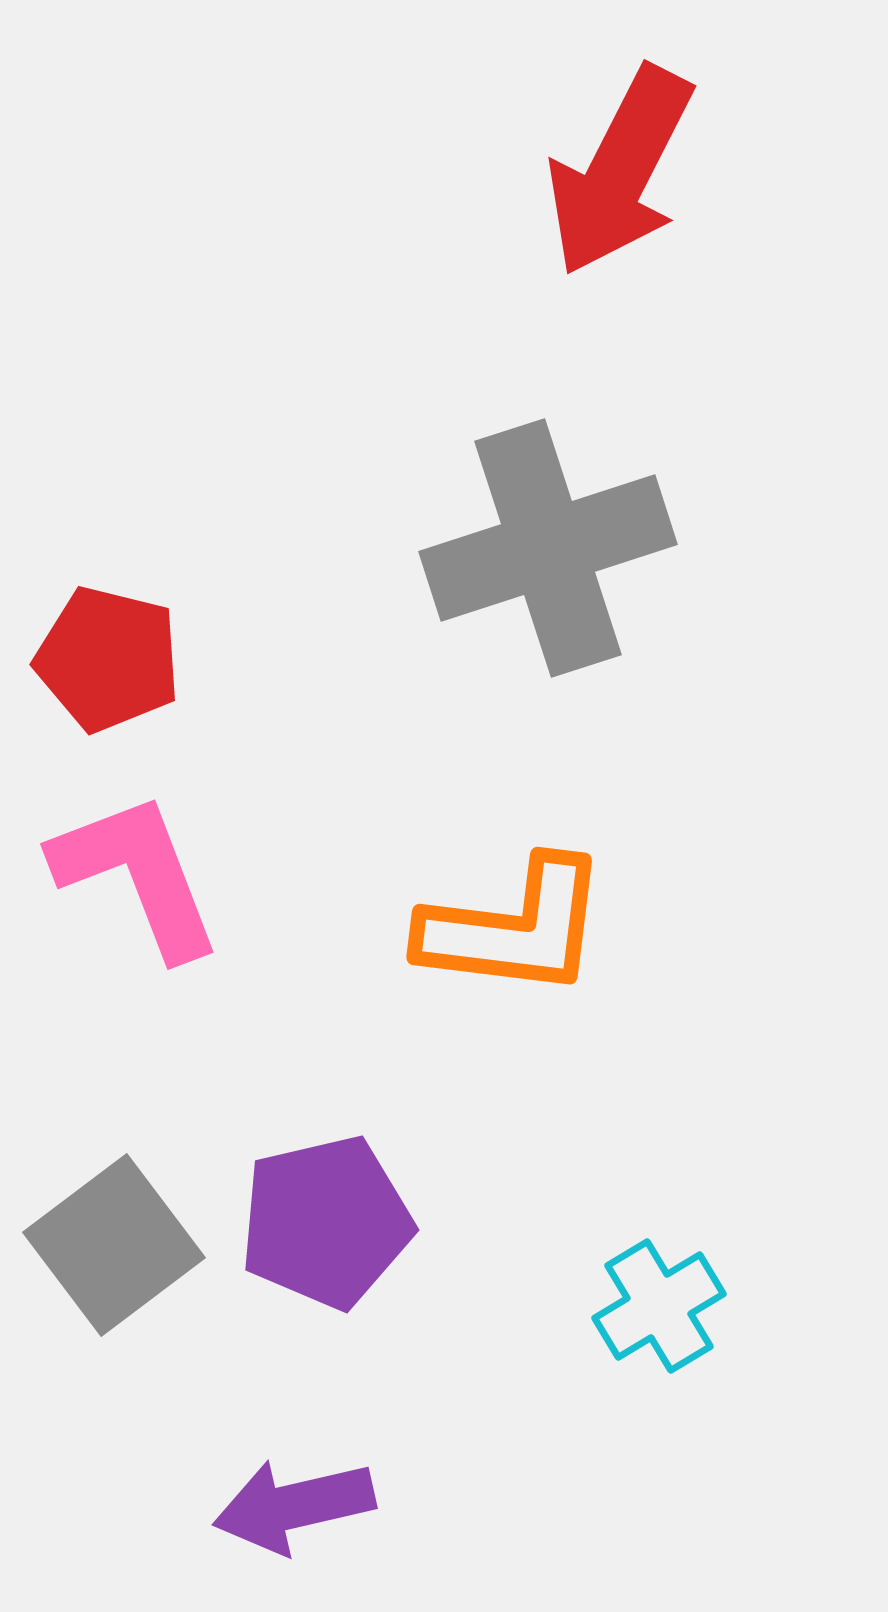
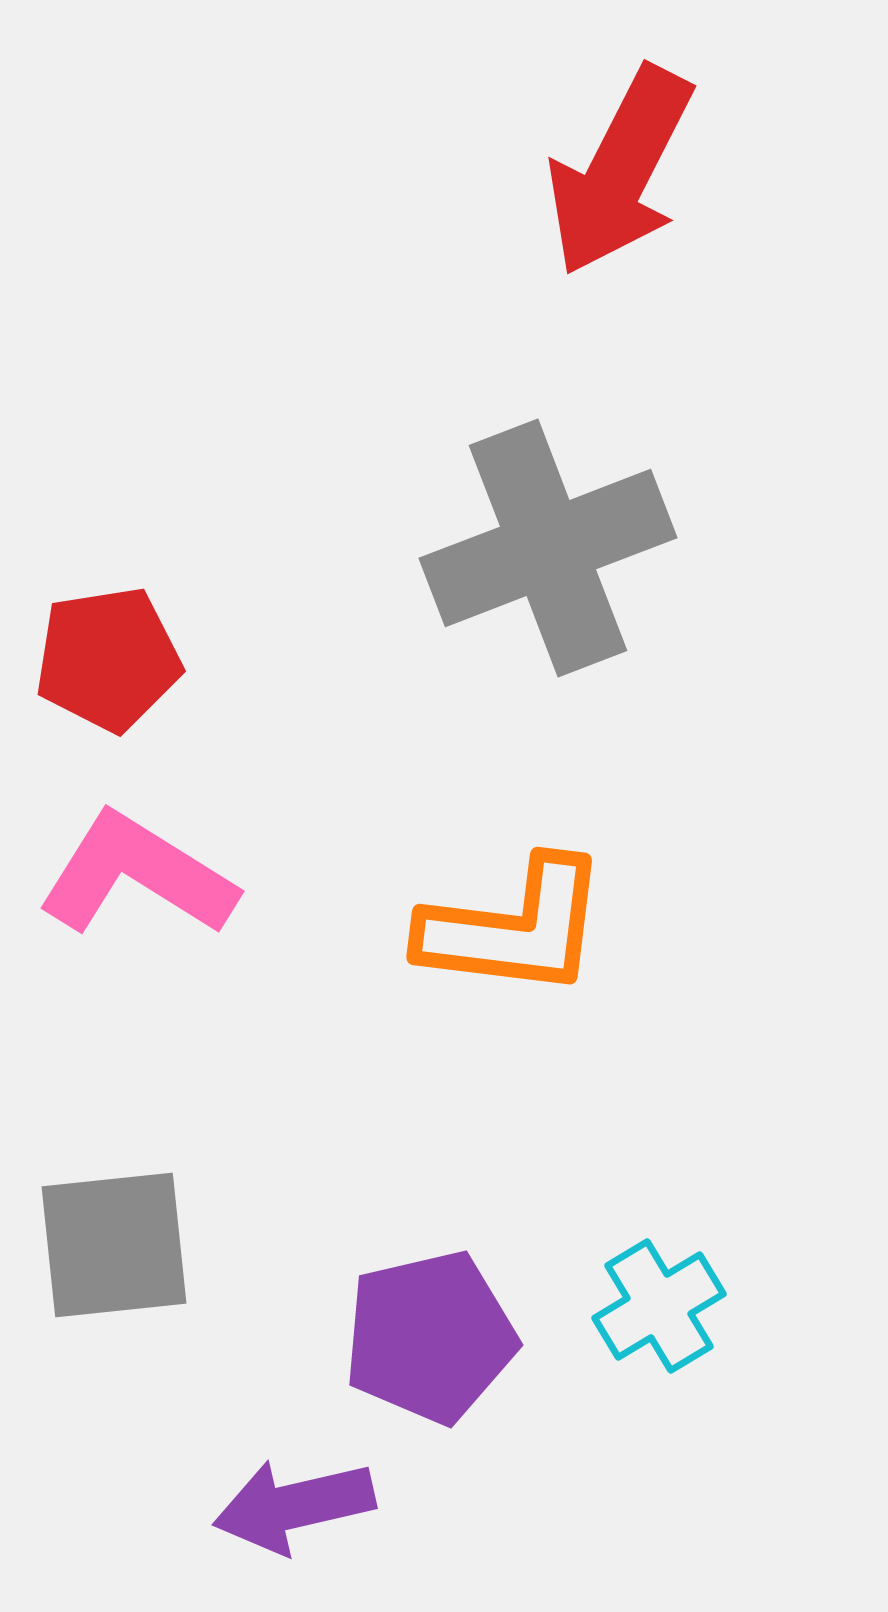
gray cross: rotated 3 degrees counterclockwise
red pentagon: rotated 23 degrees counterclockwise
pink L-shape: rotated 37 degrees counterclockwise
purple pentagon: moved 104 px right, 115 px down
gray square: rotated 31 degrees clockwise
